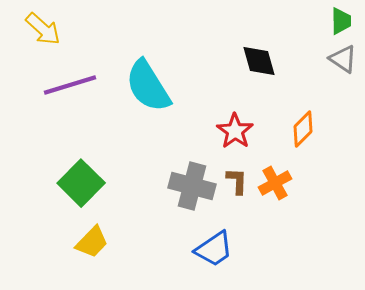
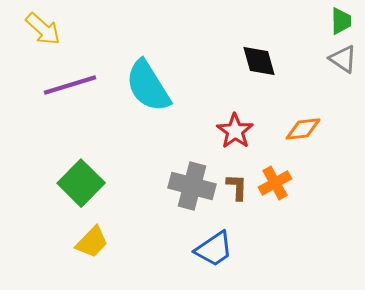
orange diamond: rotated 39 degrees clockwise
brown L-shape: moved 6 px down
